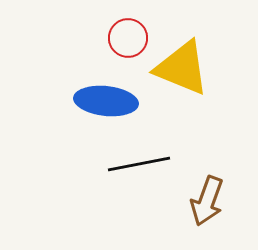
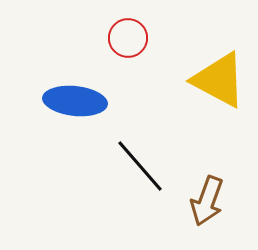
yellow triangle: moved 37 px right, 12 px down; rotated 6 degrees clockwise
blue ellipse: moved 31 px left
black line: moved 1 px right, 2 px down; rotated 60 degrees clockwise
